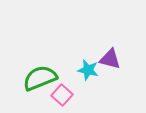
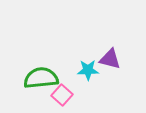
cyan star: rotated 15 degrees counterclockwise
green semicircle: moved 1 px right; rotated 16 degrees clockwise
